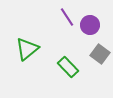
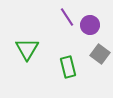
green triangle: rotated 20 degrees counterclockwise
green rectangle: rotated 30 degrees clockwise
